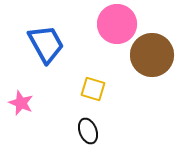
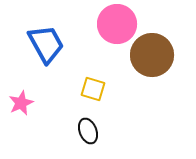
pink star: rotated 25 degrees clockwise
